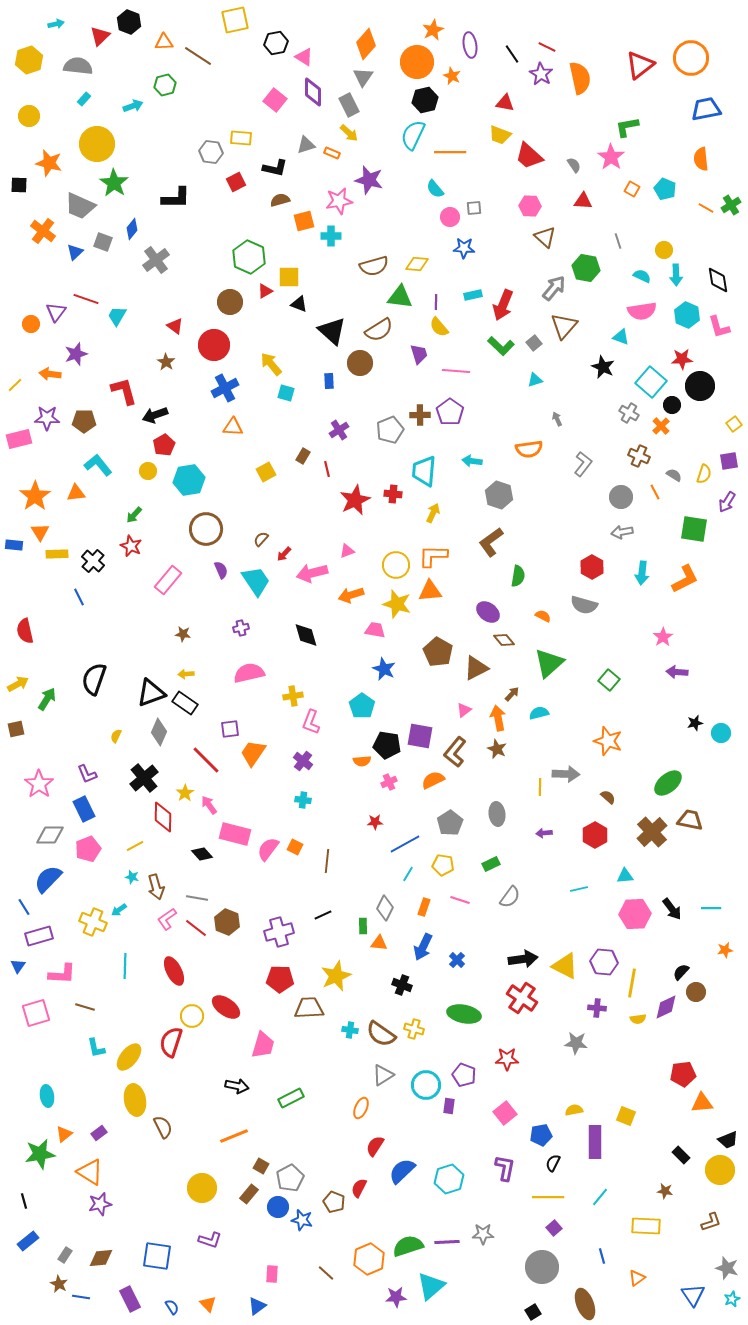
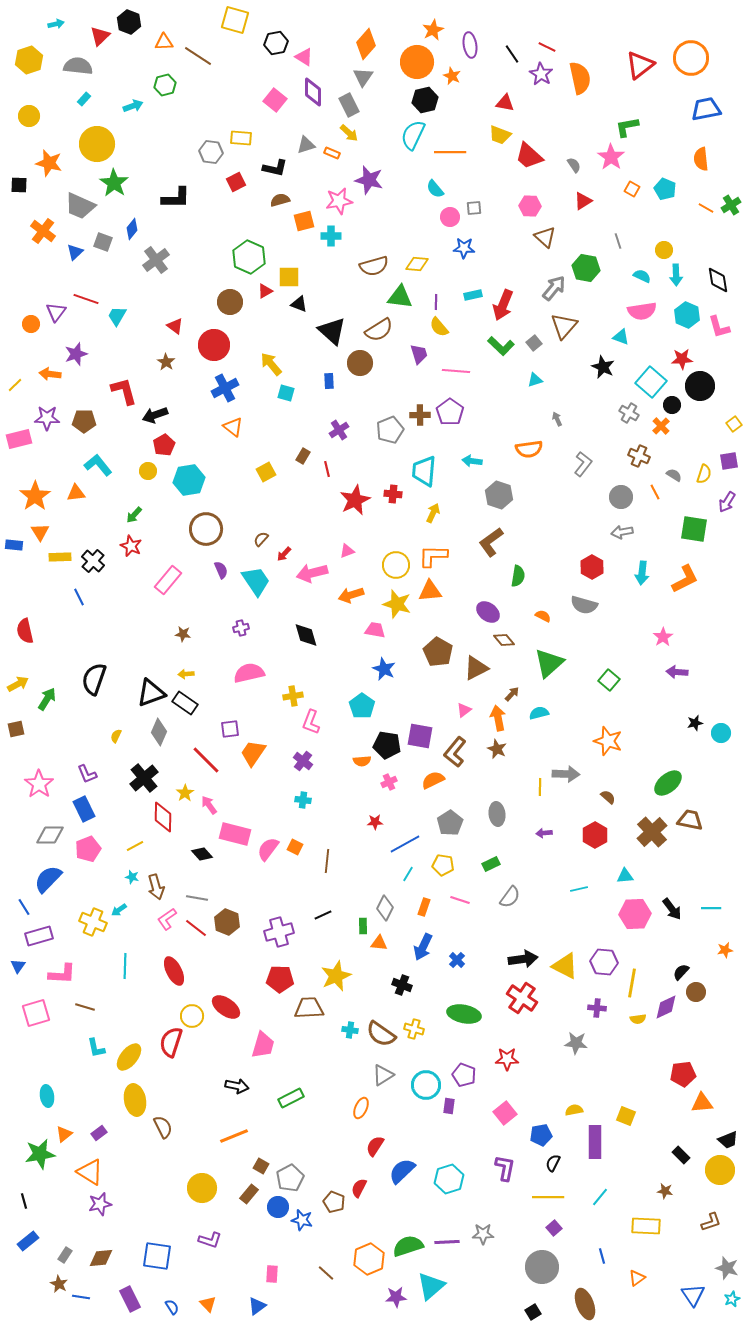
yellow square at (235, 20): rotated 28 degrees clockwise
red triangle at (583, 201): rotated 36 degrees counterclockwise
orange triangle at (233, 427): rotated 35 degrees clockwise
yellow rectangle at (57, 554): moved 3 px right, 3 px down
